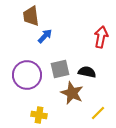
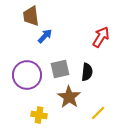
red arrow: rotated 20 degrees clockwise
black semicircle: rotated 84 degrees clockwise
brown star: moved 3 px left, 4 px down; rotated 10 degrees clockwise
